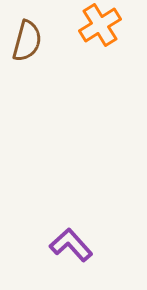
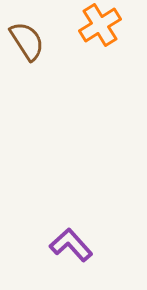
brown semicircle: rotated 48 degrees counterclockwise
